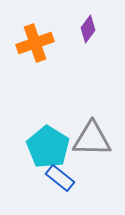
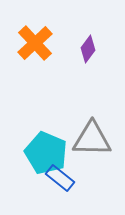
purple diamond: moved 20 px down
orange cross: rotated 24 degrees counterclockwise
cyan pentagon: moved 2 px left, 6 px down; rotated 9 degrees counterclockwise
